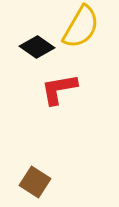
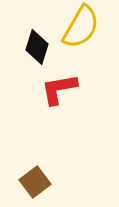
black diamond: rotated 72 degrees clockwise
brown square: rotated 20 degrees clockwise
